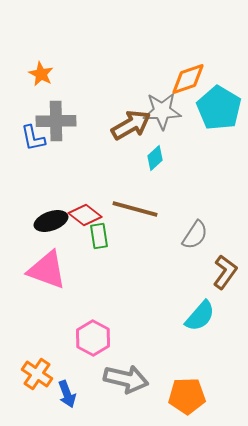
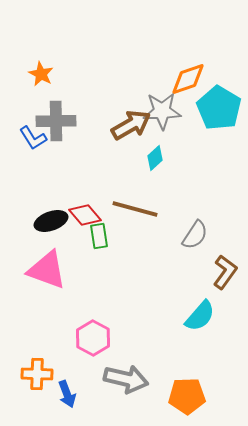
blue L-shape: rotated 20 degrees counterclockwise
red diamond: rotated 12 degrees clockwise
orange cross: rotated 32 degrees counterclockwise
